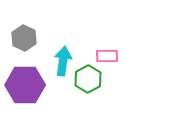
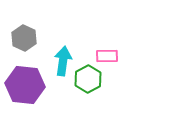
purple hexagon: rotated 6 degrees clockwise
